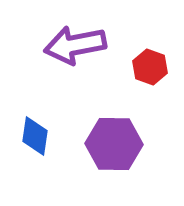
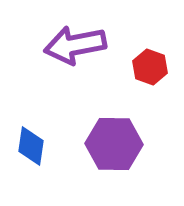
blue diamond: moved 4 px left, 10 px down
